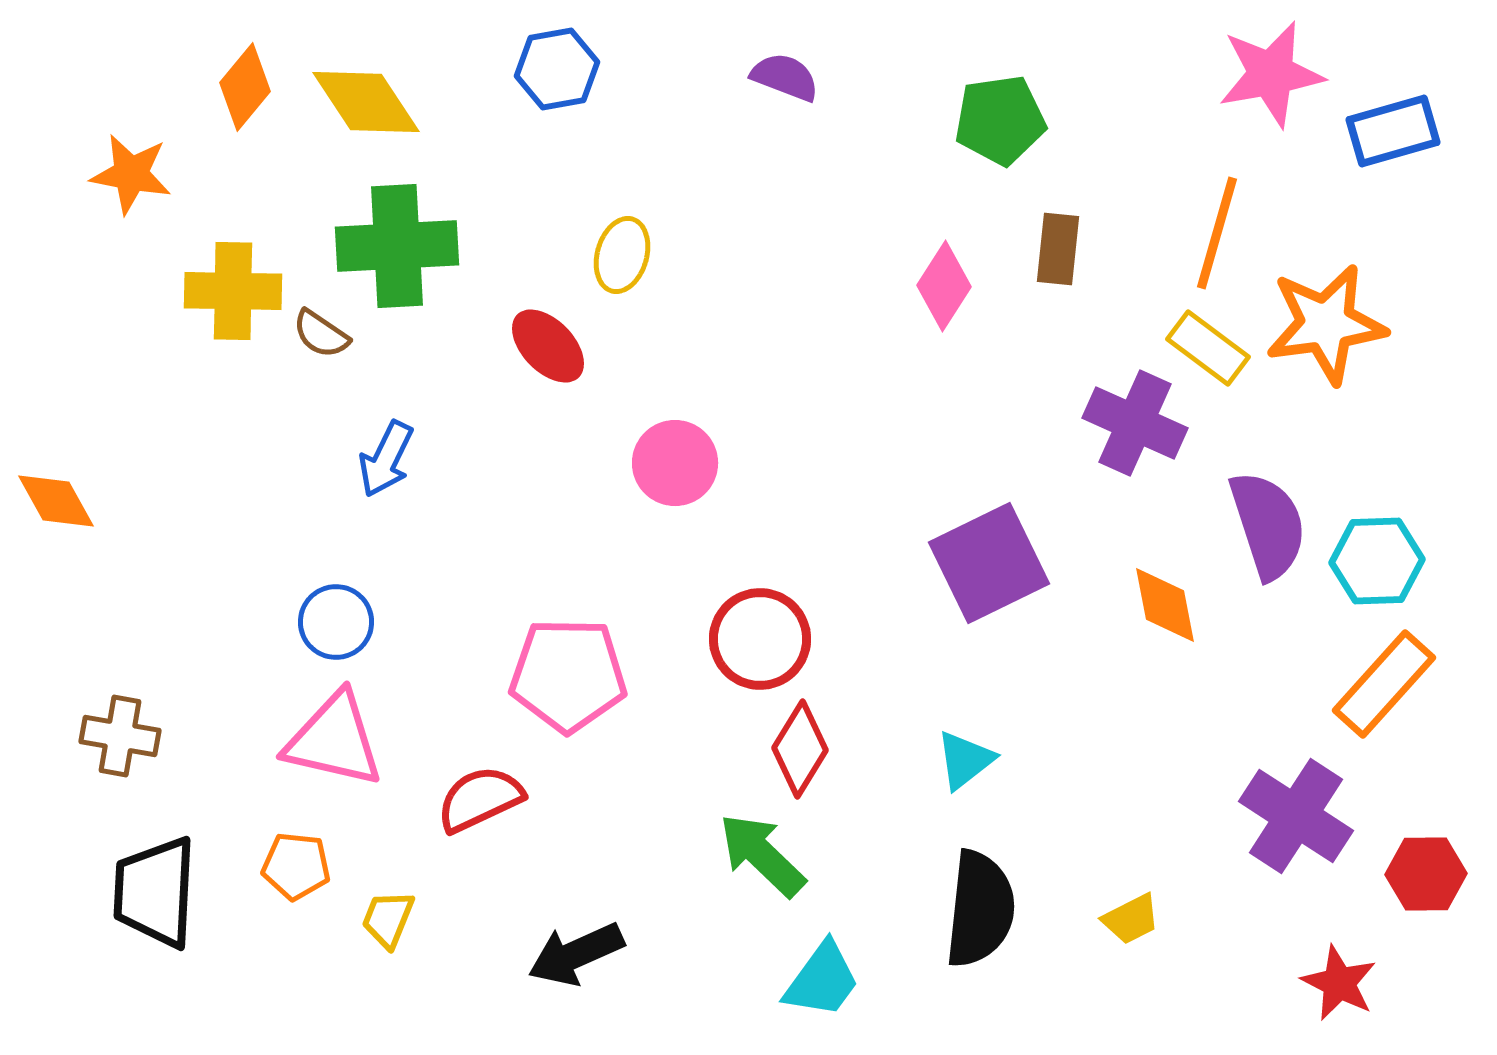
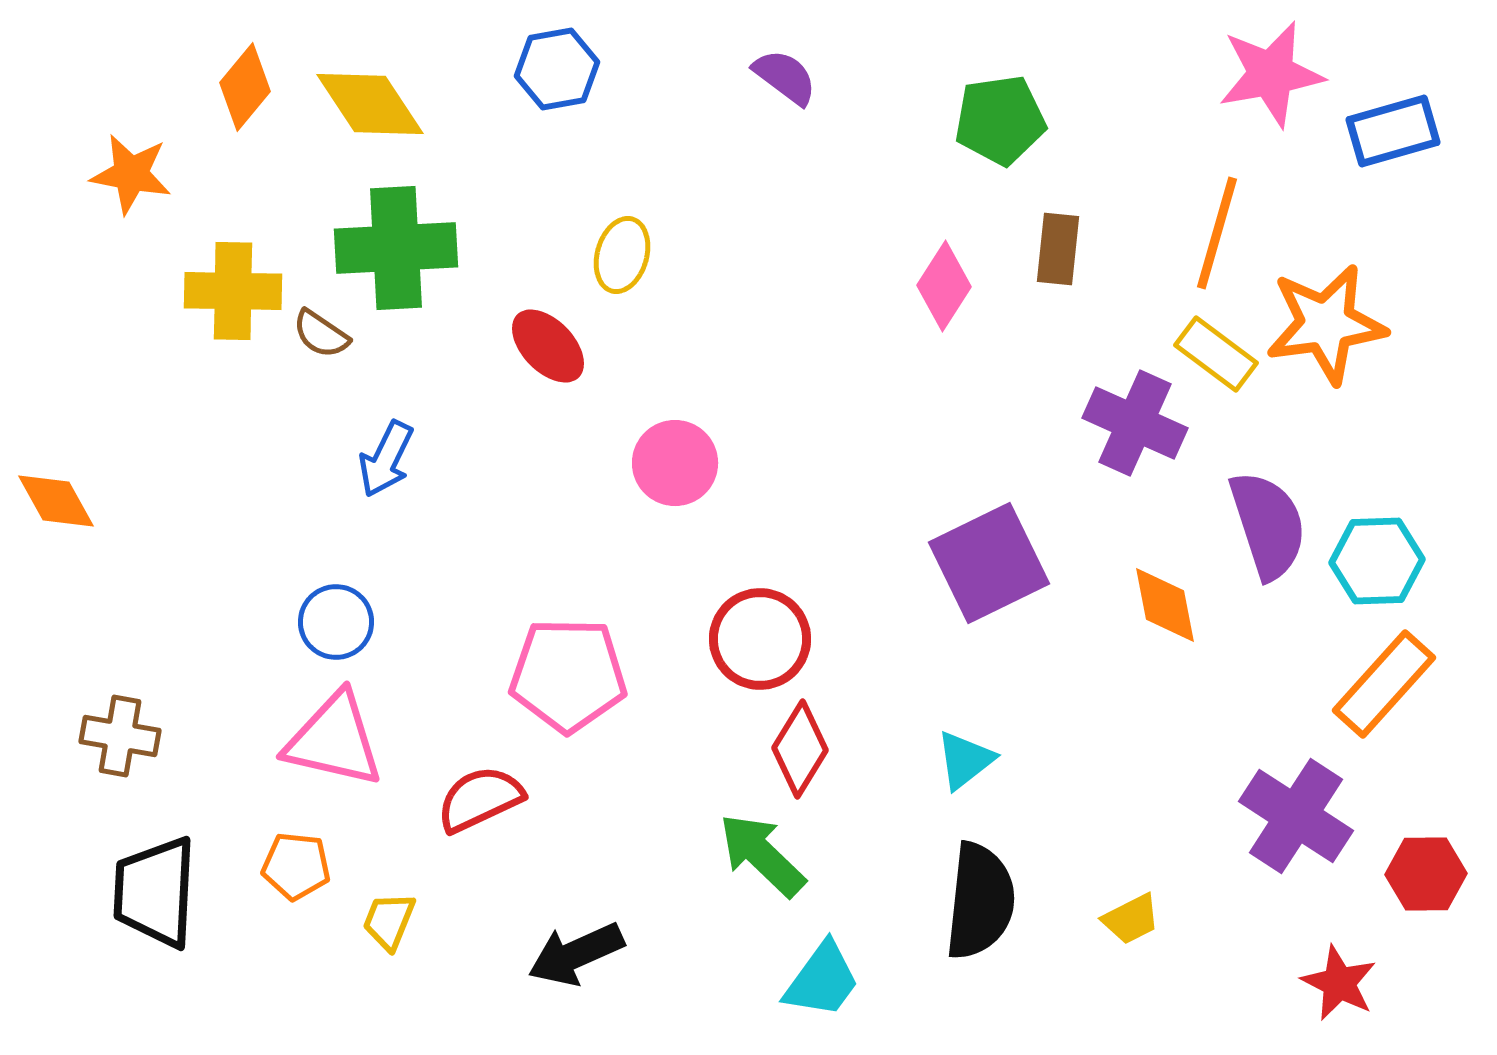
purple semicircle at (785, 77): rotated 16 degrees clockwise
yellow diamond at (366, 102): moved 4 px right, 2 px down
green cross at (397, 246): moved 1 px left, 2 px down
yellow rectangle at (1208, 348): moved 8 px right, 6 px down
black semicircle at (980, 909): moved 8 px up
yellow trapezoid at (388, 919): moved 1 px right, 2 px down
